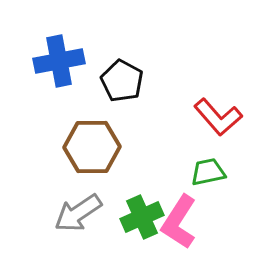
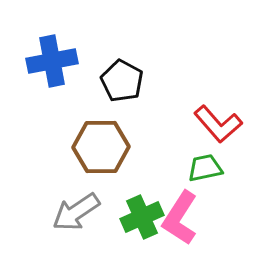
blue cross: moved 7 px left
red L-shape: moved 7 px down
brown hexagon: moved 9 px right
green trapezoid: moved 3 px left, 4 px up
gray arrow: moved 2 px left, 1 px up
pink L-shape: moved 1 px right, 4 px up
